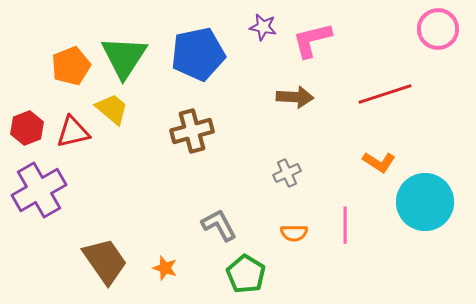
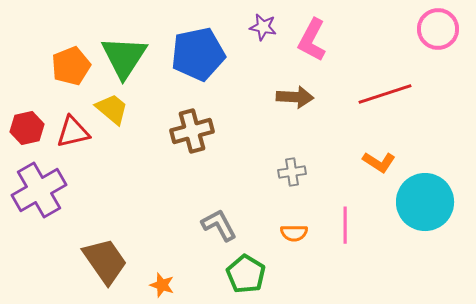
pink L-shape: rotated 48 degrees counterclockwise
red hexagon: rotated 8 degrees clockwise
gray cross: moved 5 px right, 1 px up; rotated 16 degrees clockwise
orange star: moved 3 px left, 17 px down
